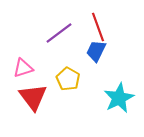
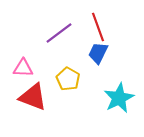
blue trapezoid: moved 2 px right, 2 px down
pink triangle: rotated 20 degrees clockwise
red triangle: rotated 32 degrees counterclockwise
